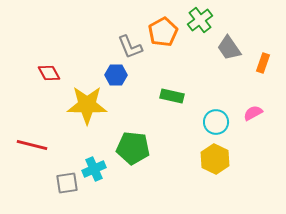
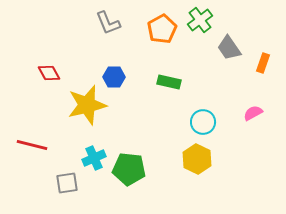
orange pentagon: moved 1 px left, 3 px up
gray L-shape: moved 22 px left, 24 px up
blue hexagon: moved 2 px left, 2 px down
green rectangle: moved 3 px left, 14 px up
yellow star: rotated 15 degrees counterclockwise
cyan circle: moved 13 px left
green pentagon: moved 4 px left, 21 px down
yellow hexagon: moved 18 px left
cyan cross: moved 11 px up
